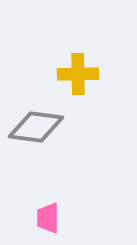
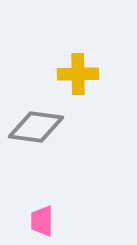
pink trapezoid: moved 6 px left, 3 px down
